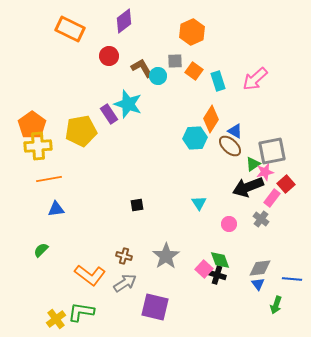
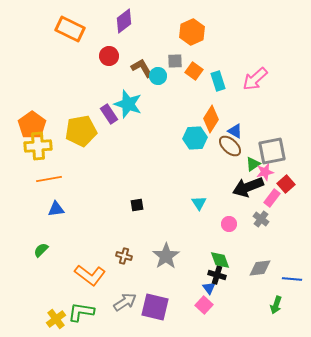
pink square at (204, 269): moved 36 px down
gray arrow at (125, 283): moved 19 px down
blue triangle at (258, 284): moved 49 px left, 4 px down
